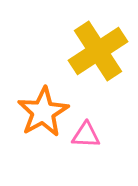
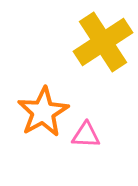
yellow cross: moved 5 px right, 9 px up
